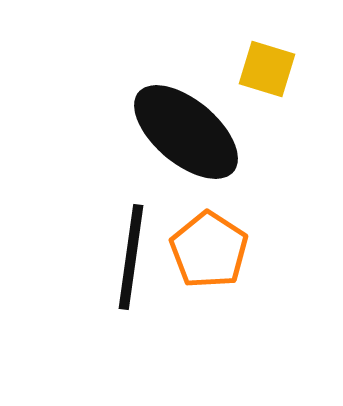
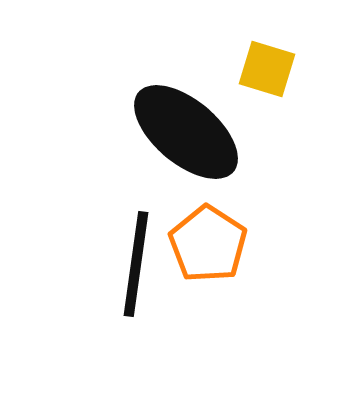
orange pentagon: moved 1 px left, 6 px up
black line: moved 5 px right, 7 px down
